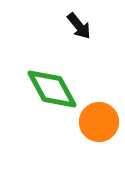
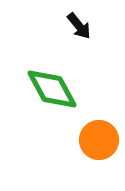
orange circle: moved 18 px down
